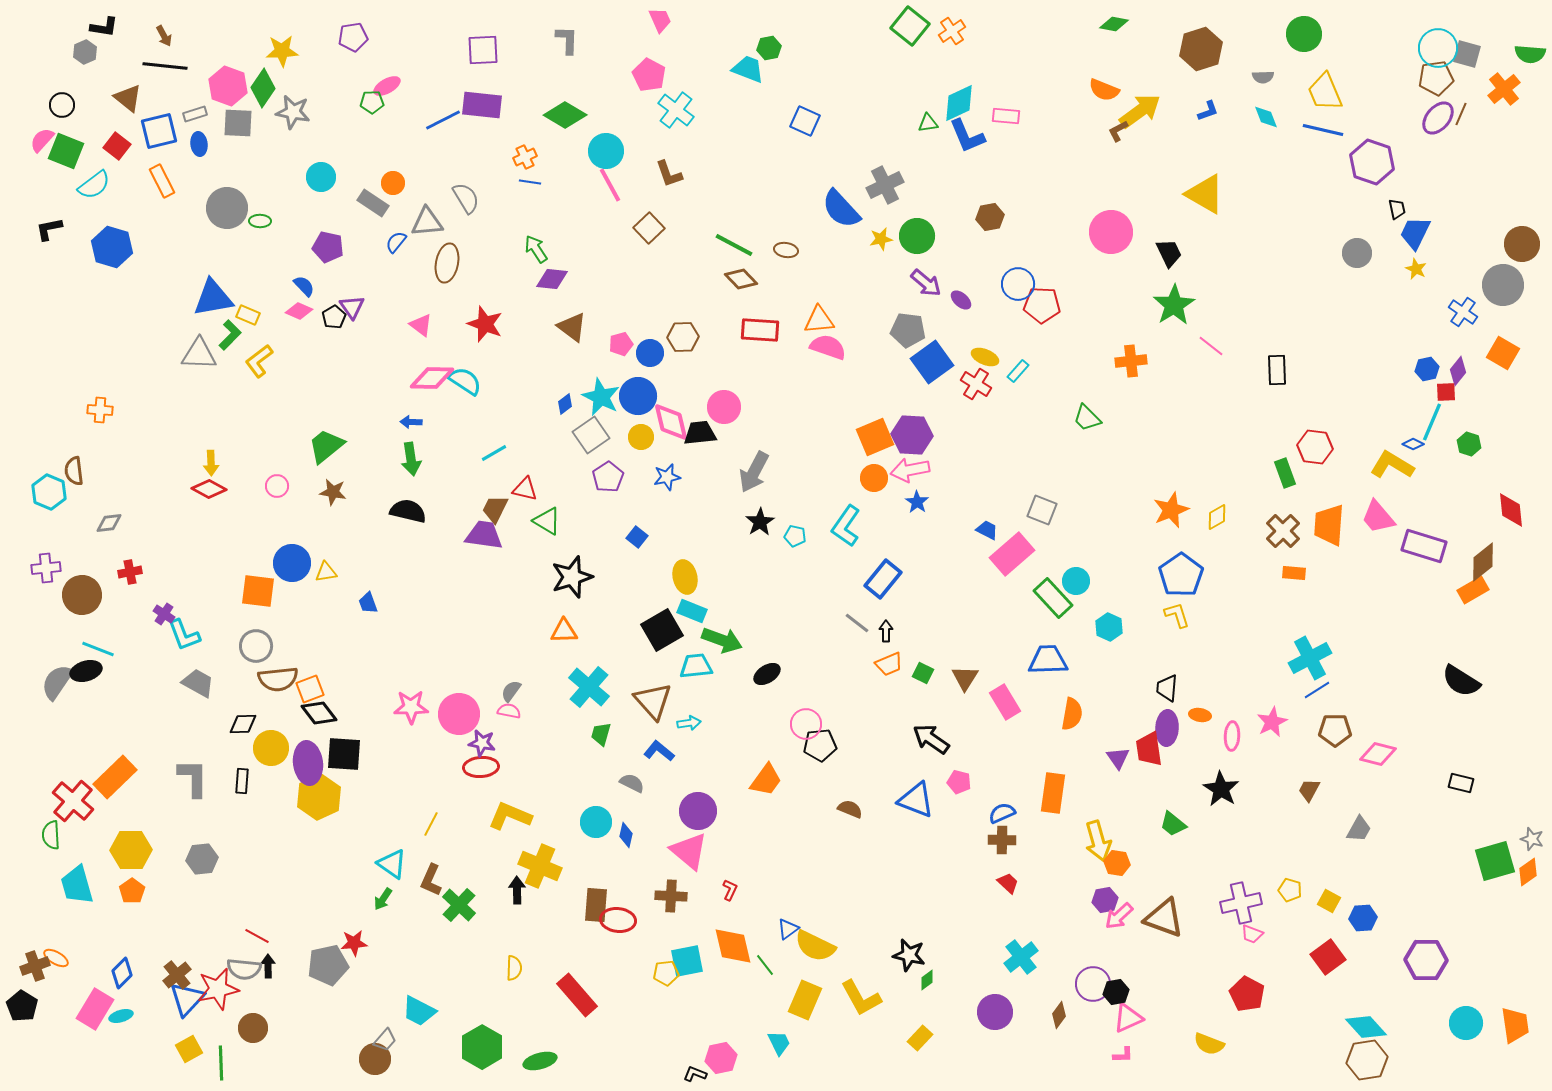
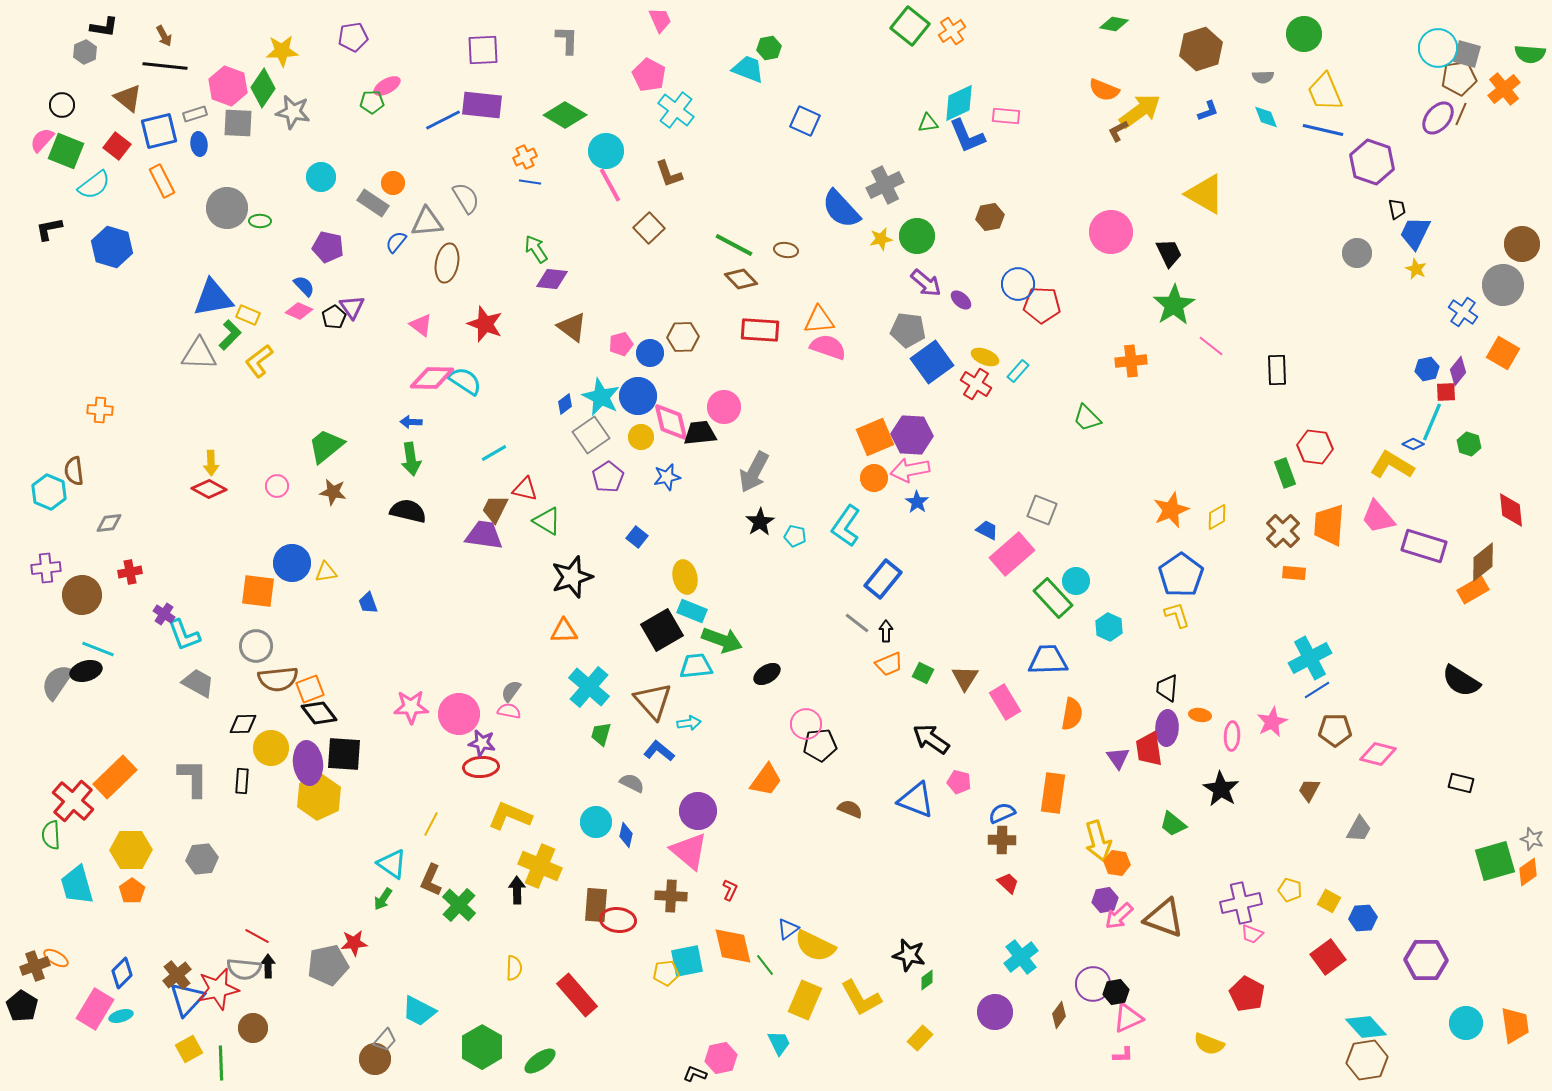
brown pentagon at (1436, 78): moved 23 px right
green ellipse at (540, 1061): rotated 20 degrees counterclockwise
